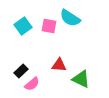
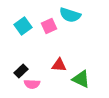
cyan semicircle: moved 3 px up; rotated 15 degrees counterclockwise
pink square: rotated 35 degrees counterclockwise
pink semicircle: rotated 42 degrees clockwise
